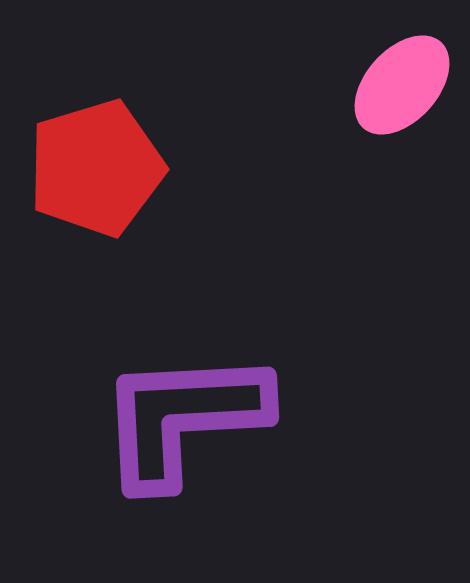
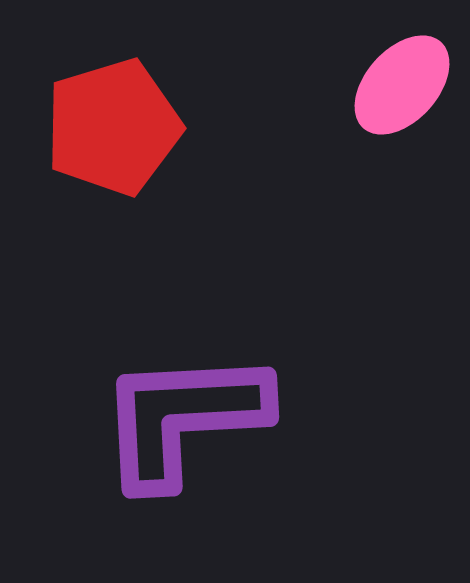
red pentagon: moved 17 px right, 41 px up
